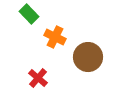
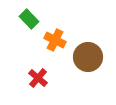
green rectangle: moved 5 px down
orange cross: moved 3 px down
